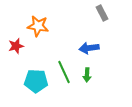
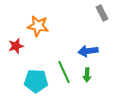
blue arrow: moved 1 px left, 3 px down
